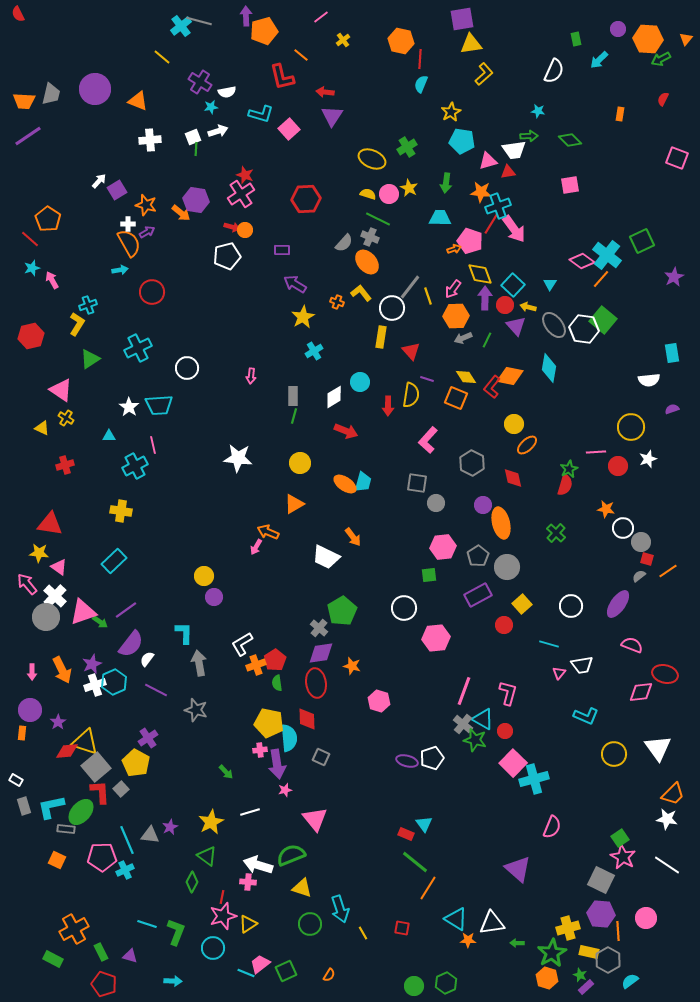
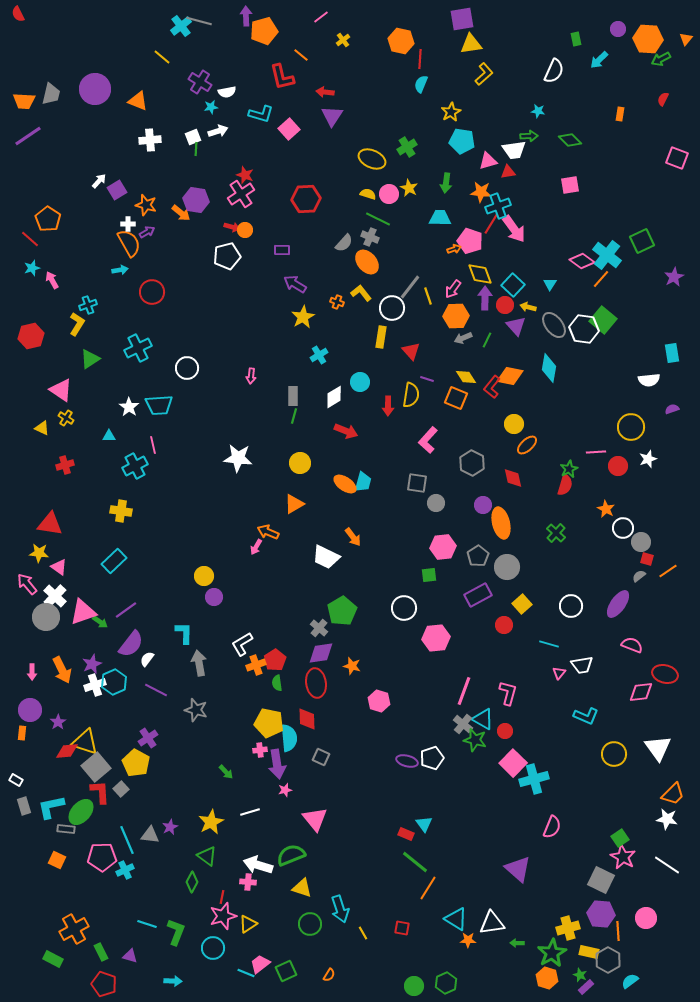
cyan cross at (314, 351): moved 5 px right, 4 px down
orange star at (606, 509): rotated 18 degrees clockwise
